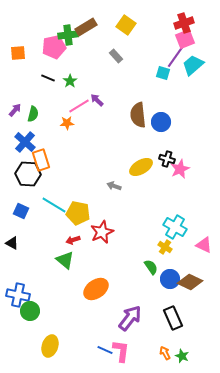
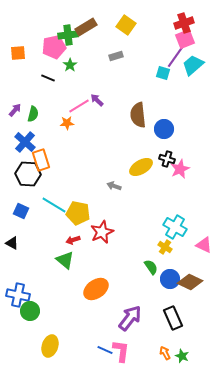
gray rectangle at (116, 56): rotated 64 degrees counterclockwise
green star at (70, 81): moved 16 px up
blue circle at (161, 122): moved 3 px right, 7 px down
